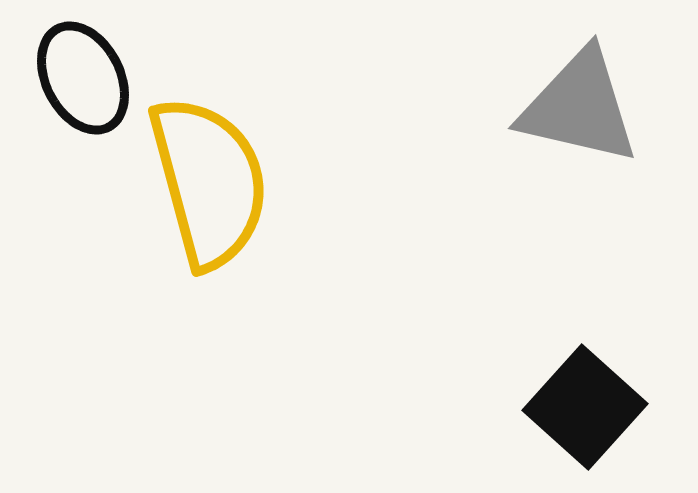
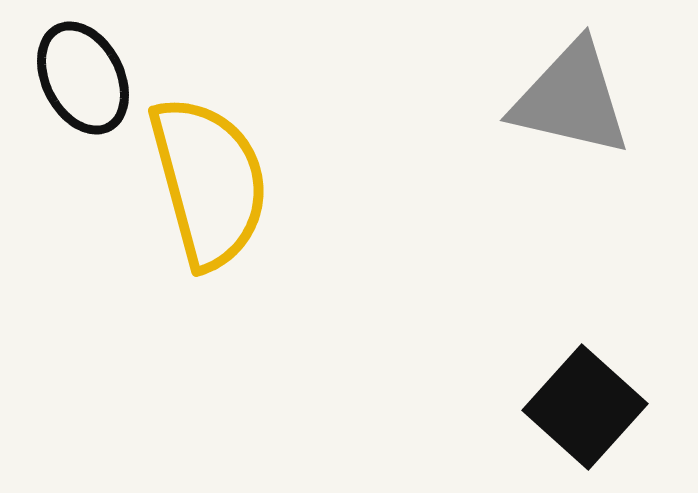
gray triangle: moved 8 px left, 8 px up
